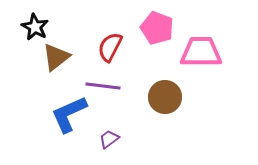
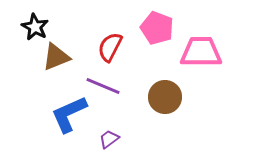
brown triangle: rotated 16 degrees clockwise
purple line: rotated 16 degrees clockwise
